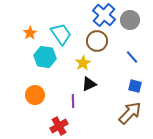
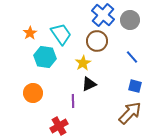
blue cross: moved 1 px left
orange circle: moved 2 px left, 2 px up
